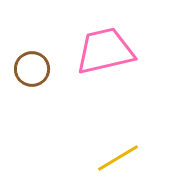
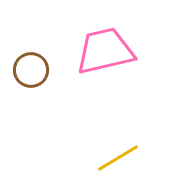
brown circle: moved 1 px left, 1 px down
